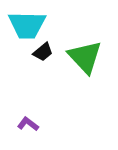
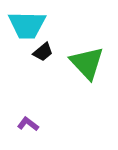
green triangle: moved 2 px right, 6 px down
